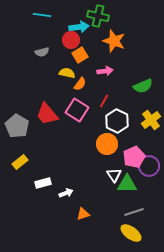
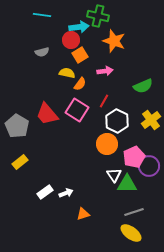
white rectangle: moved 2 px right, 9 px down; rotated 21 degrees counterclockwise
